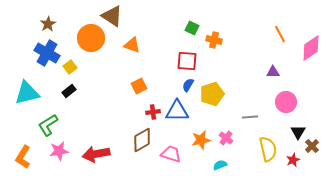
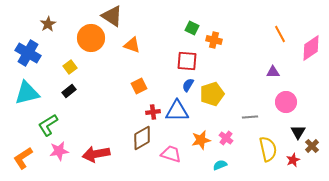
blue cross: moved 19 px left
brown diamond: moved 2 px up
orange L-shape: moved 1 px down; rotated 25 degrees clockwise
